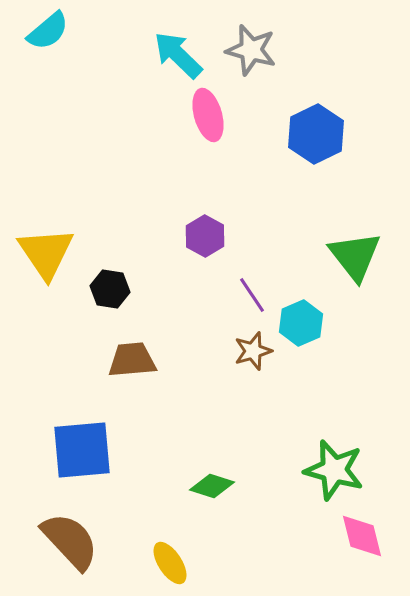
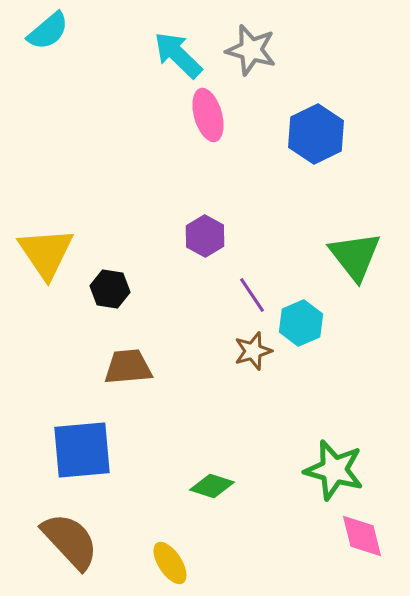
brown trapezoid: moved 4 px left, 7 px down
